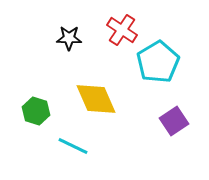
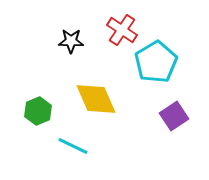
black star: moved 2 px right, 3 px down
cyan pentagon: moved 2 px left
green hexagon: moved 2 px right; rotated 20 degrees clockwise
purple square: moved 5 px up
